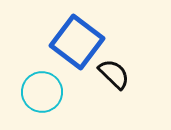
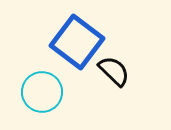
black semicircle: moved 3 px up
